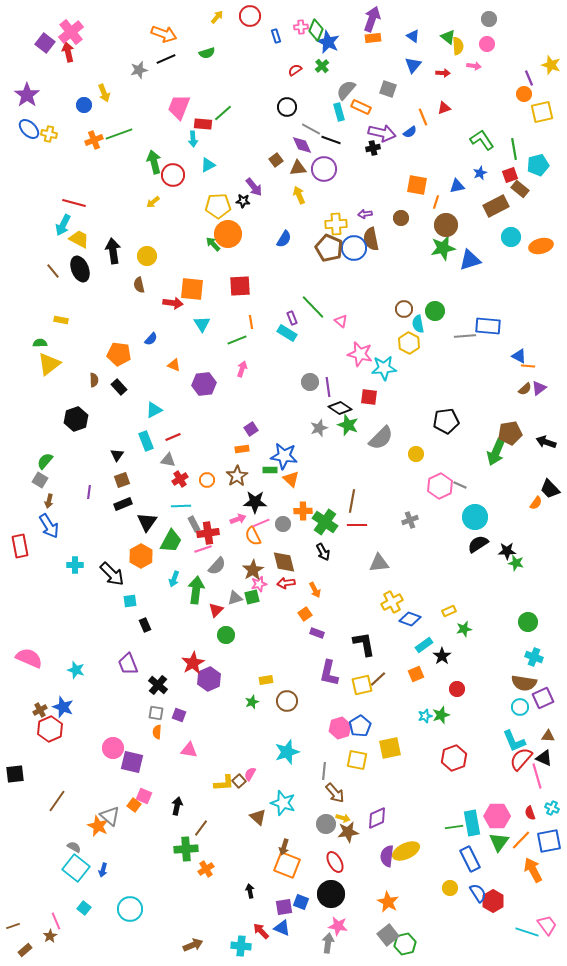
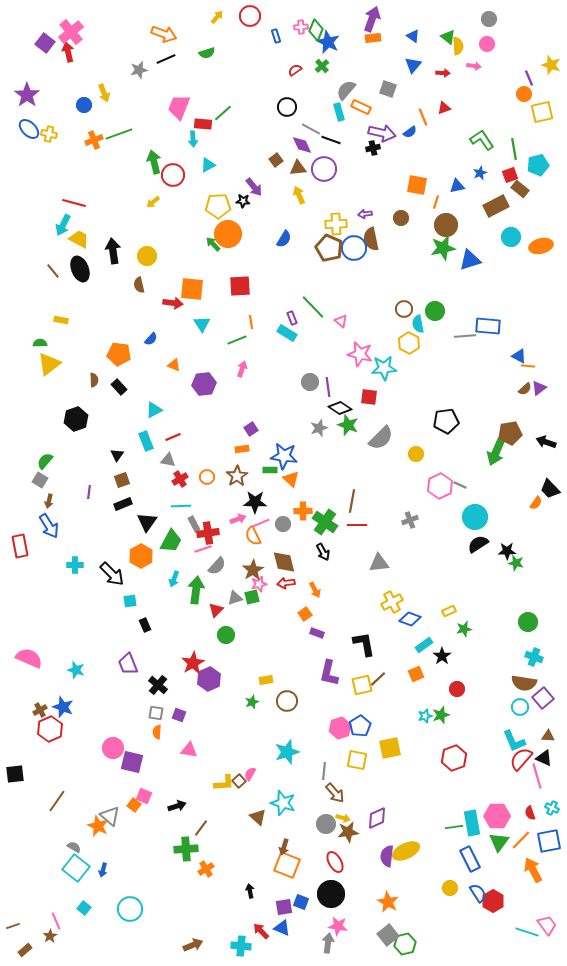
orange circle at (207, 480): moved 3 px up
purple square at (543, 698): rotated 15 degrees counterclockwise
black arrow at (177, 806): rotated 60 degrees clockwise
